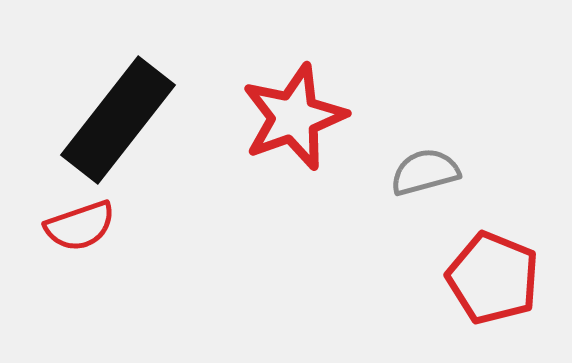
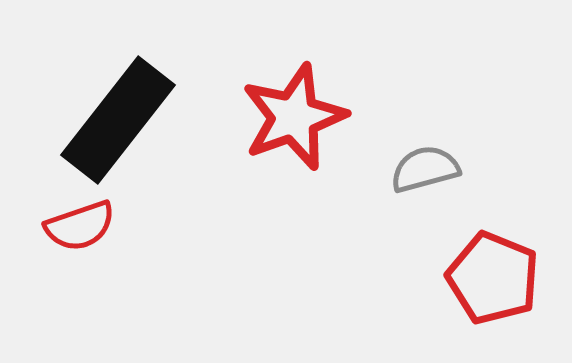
gray semicircle: moved 3 px up
